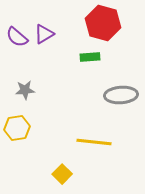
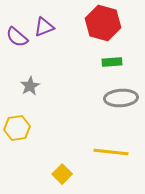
purple triangle: moved 7 px up; rotated 10 degrees clockwise
green rectangle: moved 22 px right, 5 px down
gray star: moved 5 px right, 4 px up; rotated 24 degrees counterclockwise
gray ellipse: moved 3 px down
yellow line: moved 17 px right, 10 px down
